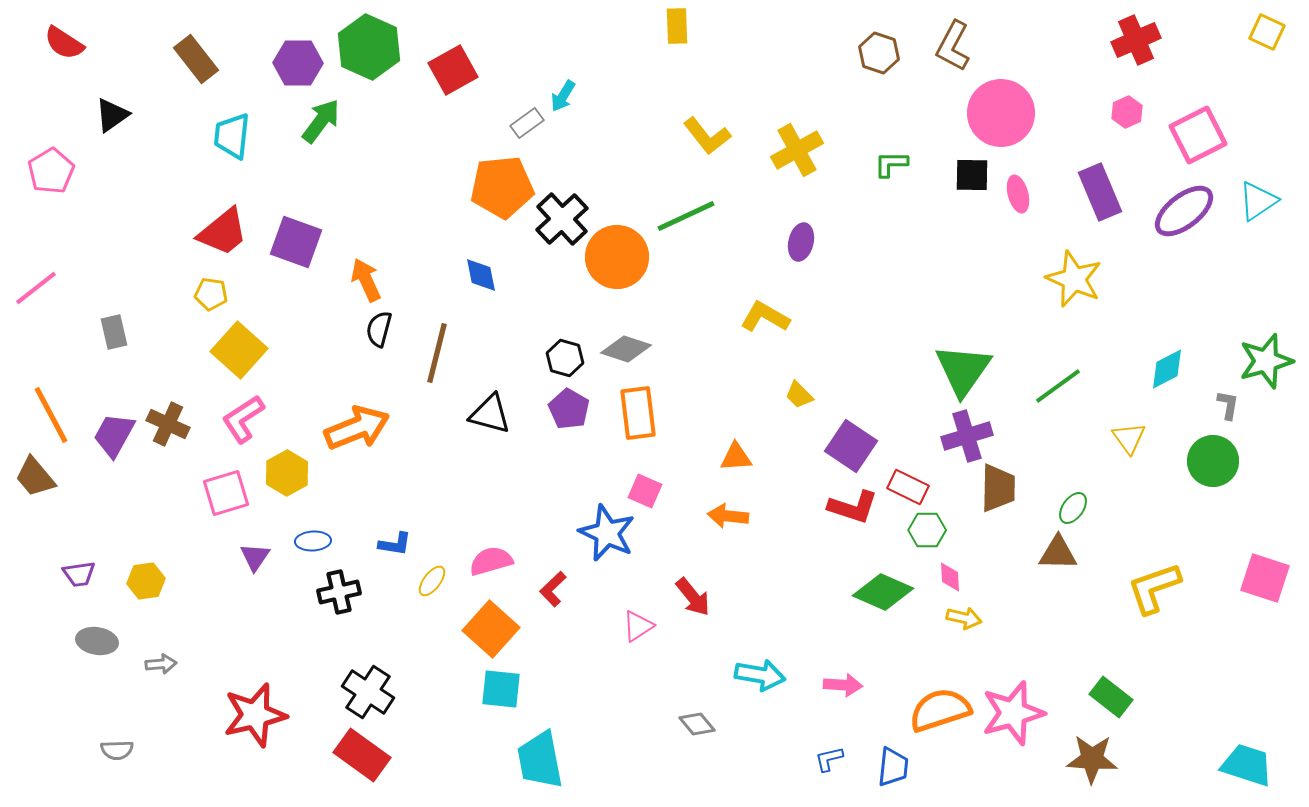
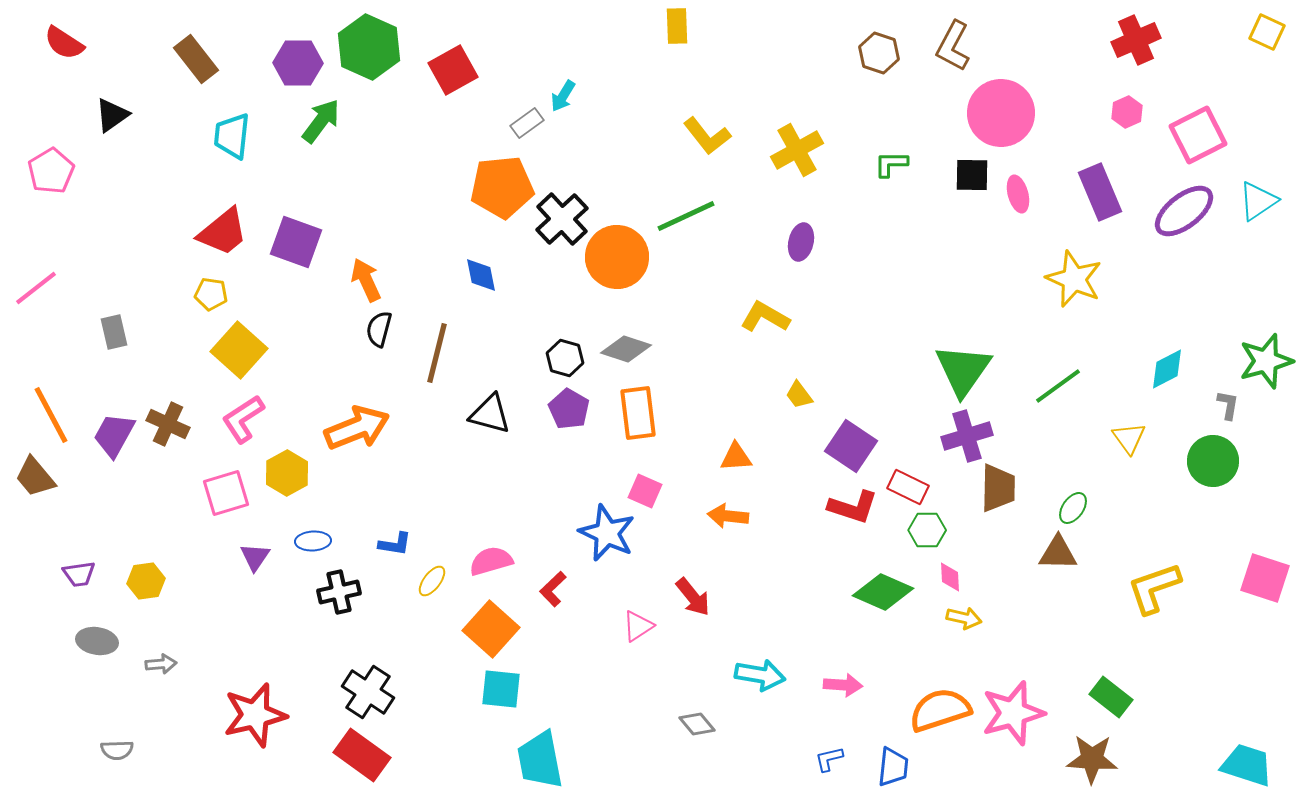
yellow trapezoid at (799, 395): rotated 8 degrees clockwise
